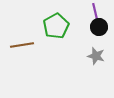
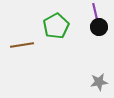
gray star: moved 3 px right, 26 px down; rotated 24 degrees counterclockwise
